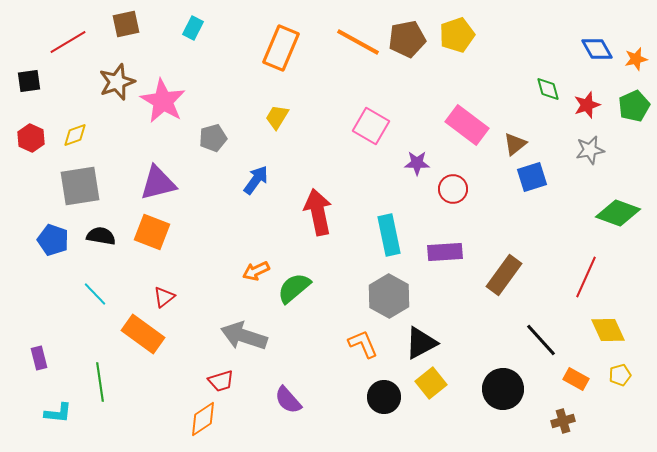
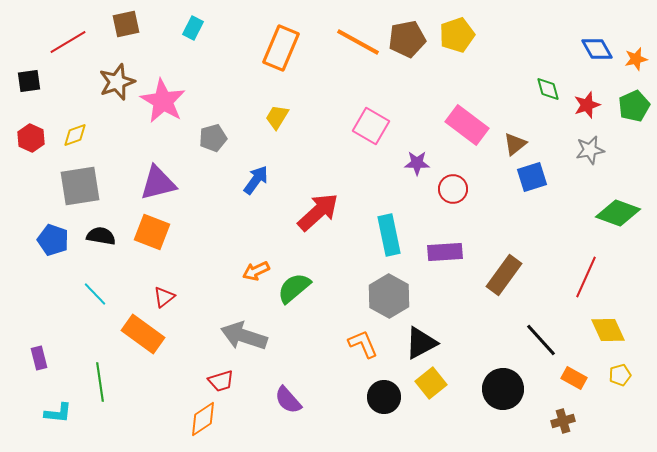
red arrow at (318, 212): rotated 60 degrees clockwise
orange rectangle at (576, 379): moved 2 px left, 1 px up
